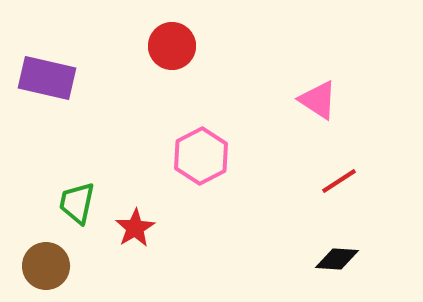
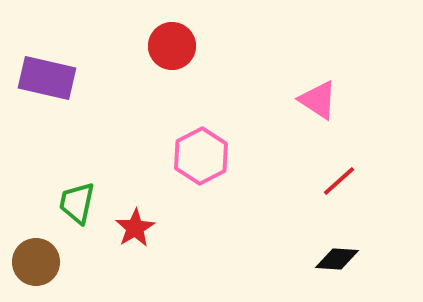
red line: rotated 9 degrees counterclockwise
brown circle: moved 10 px left, 4 px up
